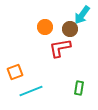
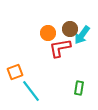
cyan arrow: moved 20 px down
orange circle: moved 3 px right, 6 px down
cyan line: rotated 75 degrees clockwise
